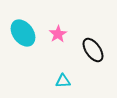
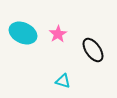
cyan ellipse: rotated 28 degrees counterclockwise
cyan triangle: rotated 21 degrees clockwise
